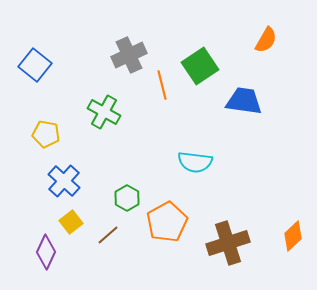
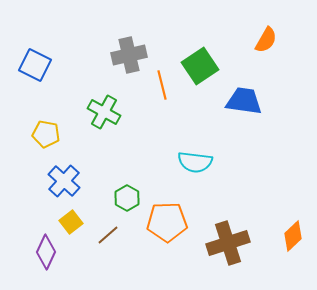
gray cross: rotated 12 degrees clockwise
blue square: rotated 12 degrees counterclockwise
orange pentagon: rotated 27 degrees clockwise
